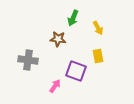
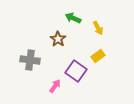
green arrow: rotated 91 degrees clockwise
brown star: rotated 28 degrees clockwise
yellow rectangle: rotated 64 degrees clockwise
gray cross: moved 2 px right
purple square: rotated 15 degrees clockwise
